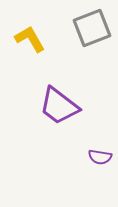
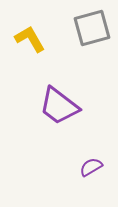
gray square: rotated 6 degrees clockwise
purple semicircle: moved 9 px left, 10 px down; rotated 140 degrees clockwise
